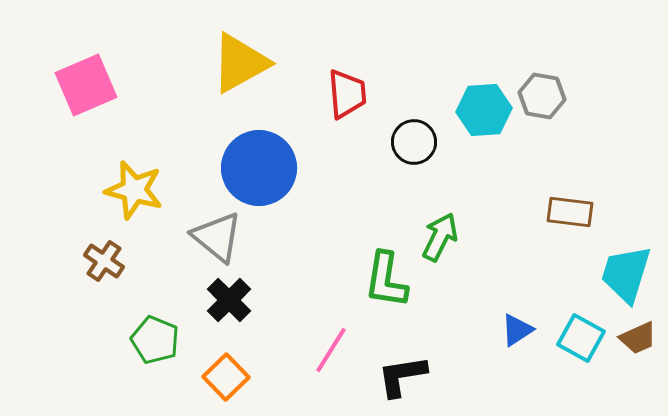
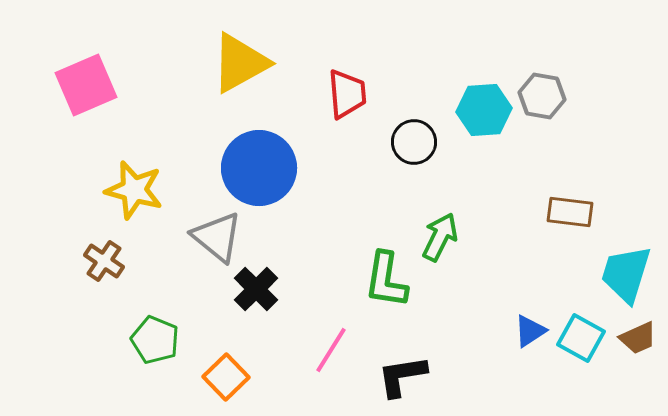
black cross: moved 27 px right, 11 px up
blue triangle: moved 13 px right, 1 px down
